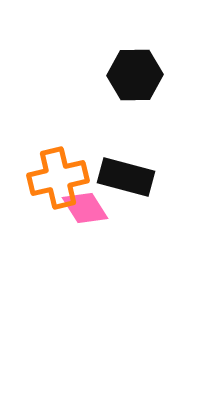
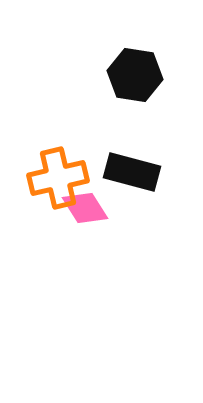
black hexagon: rotated 10 degrees clockwise
black rectangle: moved 6 px right, 5 px up
